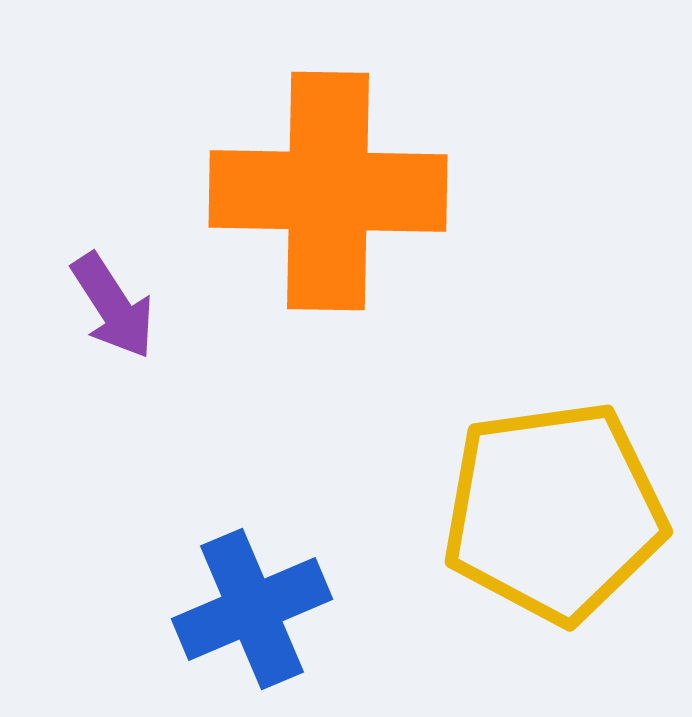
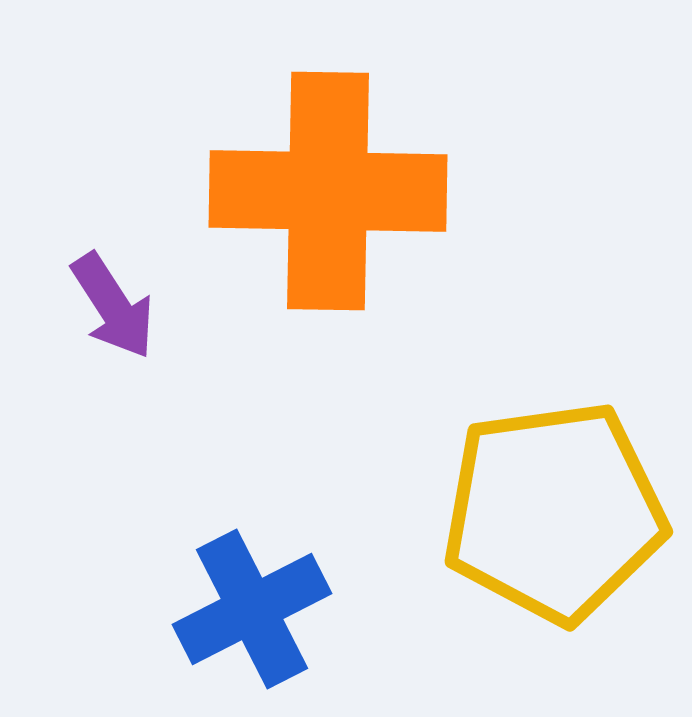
blue cross: rotated 4 degrees counterclockwise
